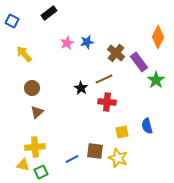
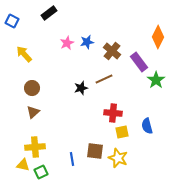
brown cross: moved 4 px left, 2 px up
black star: rotated 24 degrees clockwise
red cross: moved 6 px right, 11 px down
brown triangle: moved 4 px left
blue line: rotated 72 degrees counterclockwise
